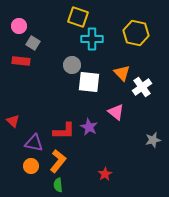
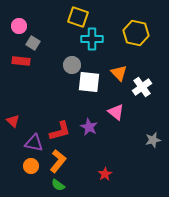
orange triangle: moved 3 px left
red L-shape: moved 4 px left; rotated 15 degrees counterclockwise
green semicircle: rotated 48 degrees counterclockwise
